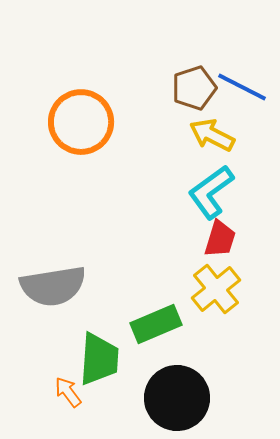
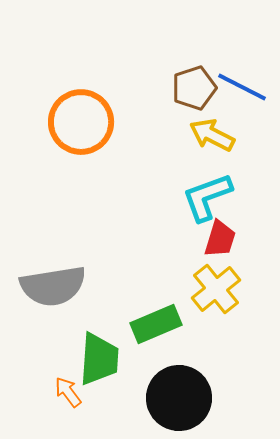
cyan L-shape: moved 4 px left, 5 px down; rotated 16 degrees clockwise
black circle: moved 2 px right
